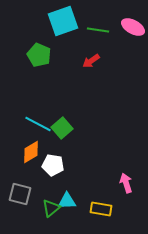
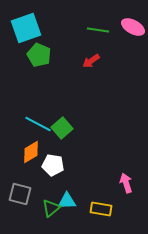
cyan square: moved 37 px left, 7 px down
